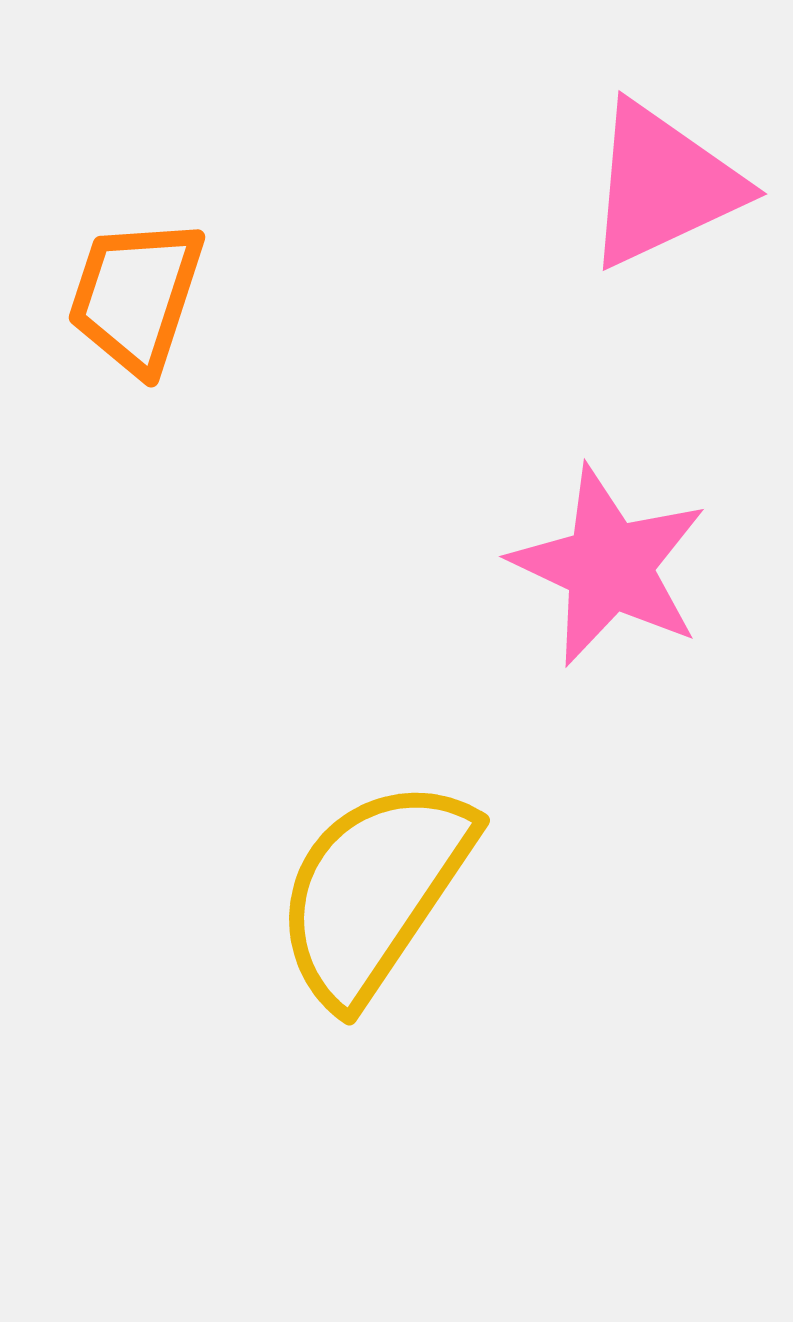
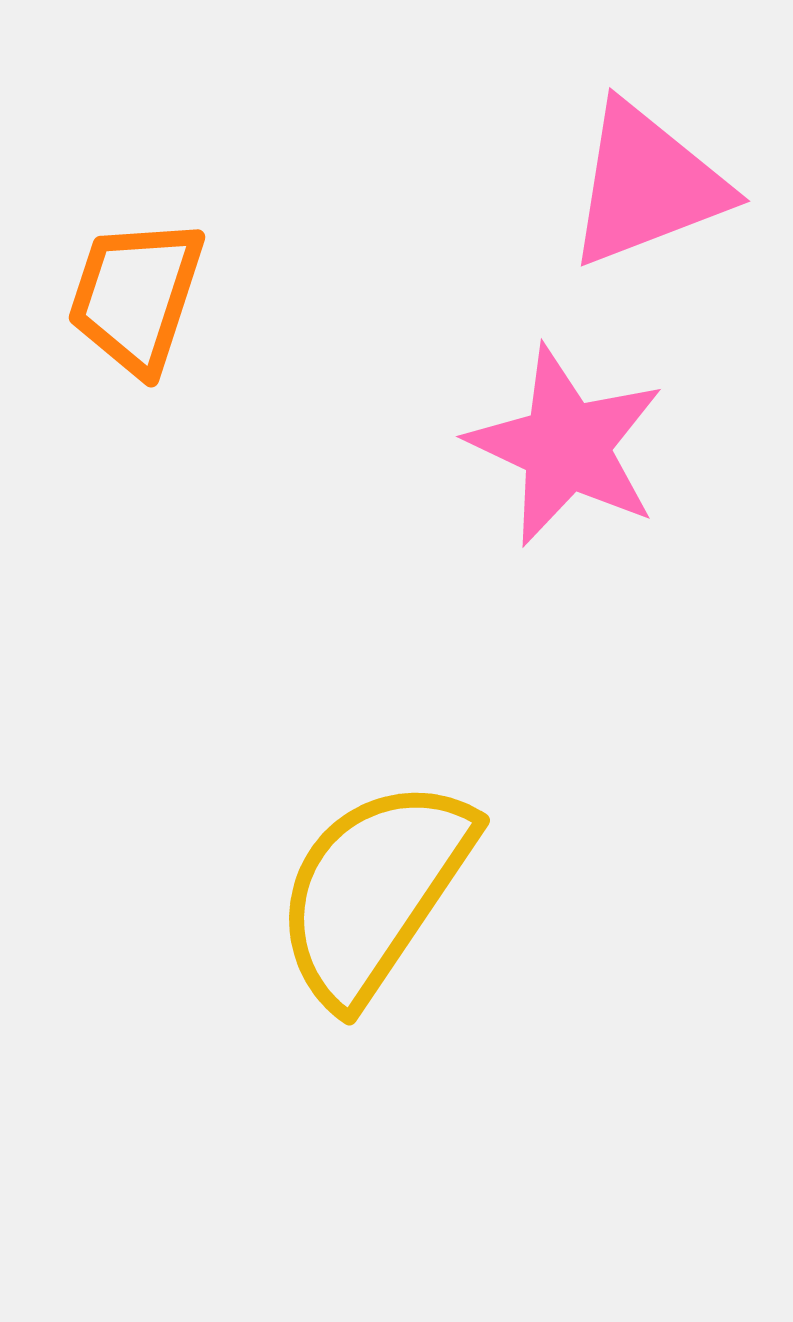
pink triangle: moved 16 px left; rotated 4 degrees clockwise
pink star: moved 43 px left, 120 px up
